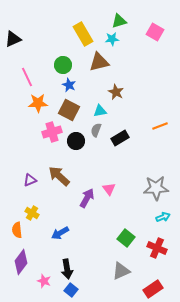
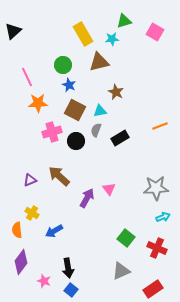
green triangle: moved 5 px right
black triangle: moved 8 px up; rotated 18 degrees counterclockwise
brown square: moved 6 px right
blue arrow: moved 6 px left, 2 px up
black arrow: moved 1 px right, 1 px up
